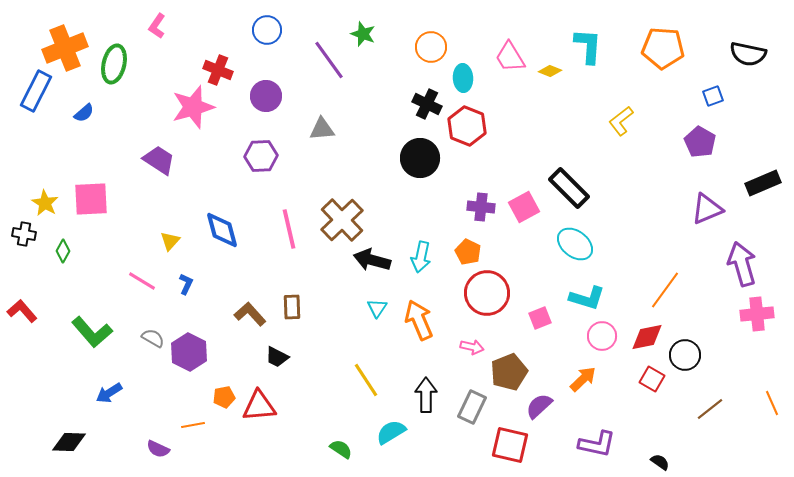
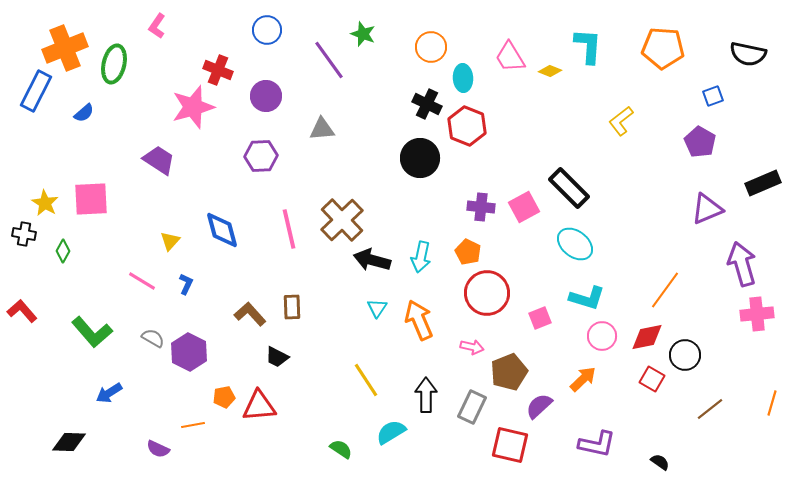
orange line at (772, 403): rotated 40 degrees clockwise
